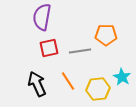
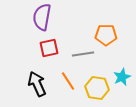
gray line: moved 3 px right, 3 px down
cyan star: rotated 18 degrees clockwise
yellow hexagon: moved 1 px left, 1 px up; rotated 15 degrees clockwise
